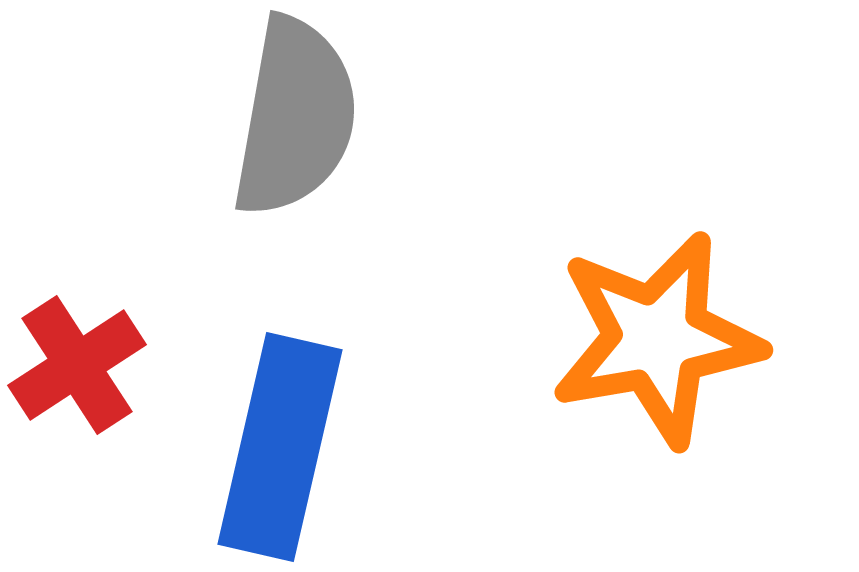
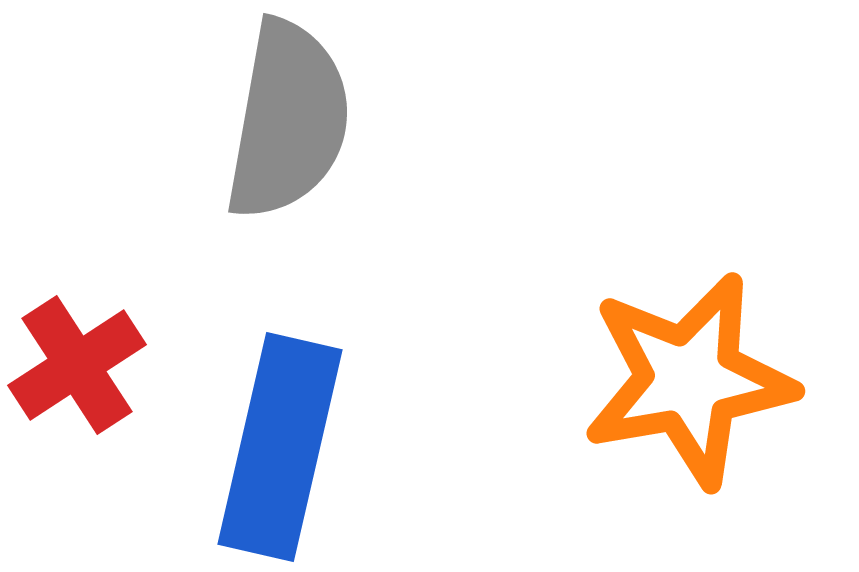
gray semicircle: moved 7 px left, 3 px down
orange star: moved 32 px right, 41 px down
